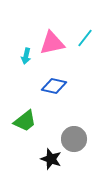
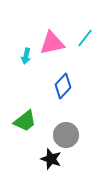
blue diamond: moved 9 px right; rotated 60 degrees counterclockwise
gray circle: moved 8 px left, 4 px up
